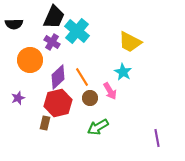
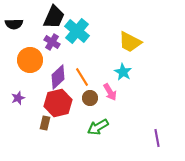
pink arrow: moved 1 px down
